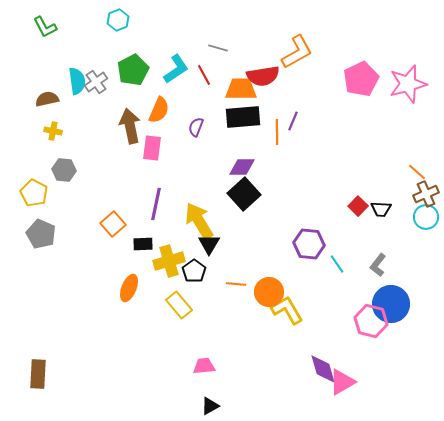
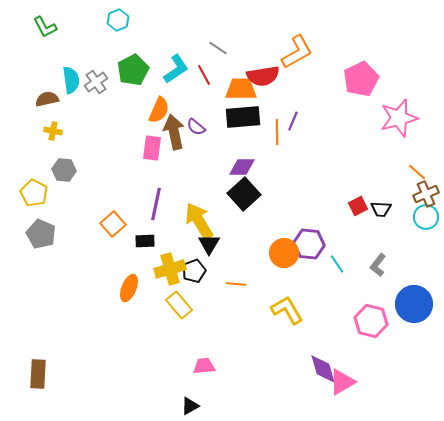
gray line at (218, 48): rotated 18 degrees clockwise
cyan semicircle at (77, 81): moved 6 px left, 1 px up
pink star at (408, 84): moved 9 px left, 34 px down
brown arrow at (130, 126): moved 44 px right, 6 px down
purple semicircle at (196, 127): rotated 72 degrees counterclockwise
red square at (358, 206): rotated 18 degrees clockwise
black rectangle at (143, 244): moved 2 px right, 3 px up
yellow cross at (169, 261): moved 1 px right, 8 px down
black pentagon at (194, 271): rotated 15 degrees clockwise
orange circle at (269, 292): moved 15 px right, 39 px up
blue circle at (391, 304): moved 23 px right
black triangle at (210, 406): moved 20 px left
